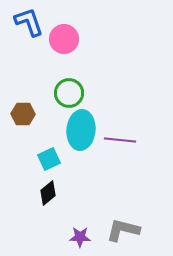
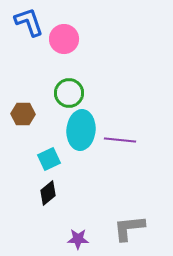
gray L-shape: moved 6 px right, 2 px up; rotated 20 degrees counterclockwise
purple star: moved 2 px left, 2 px down
